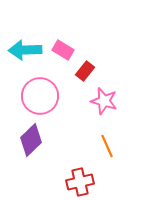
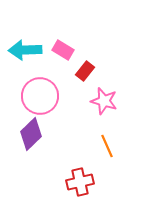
purple diamond: moved 6 px up
